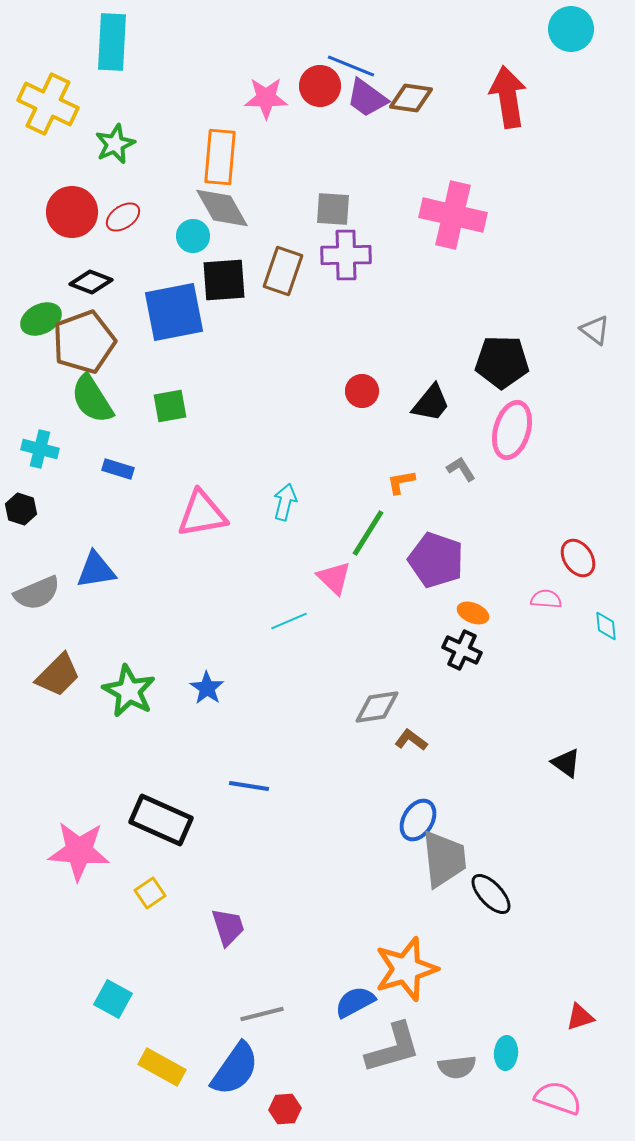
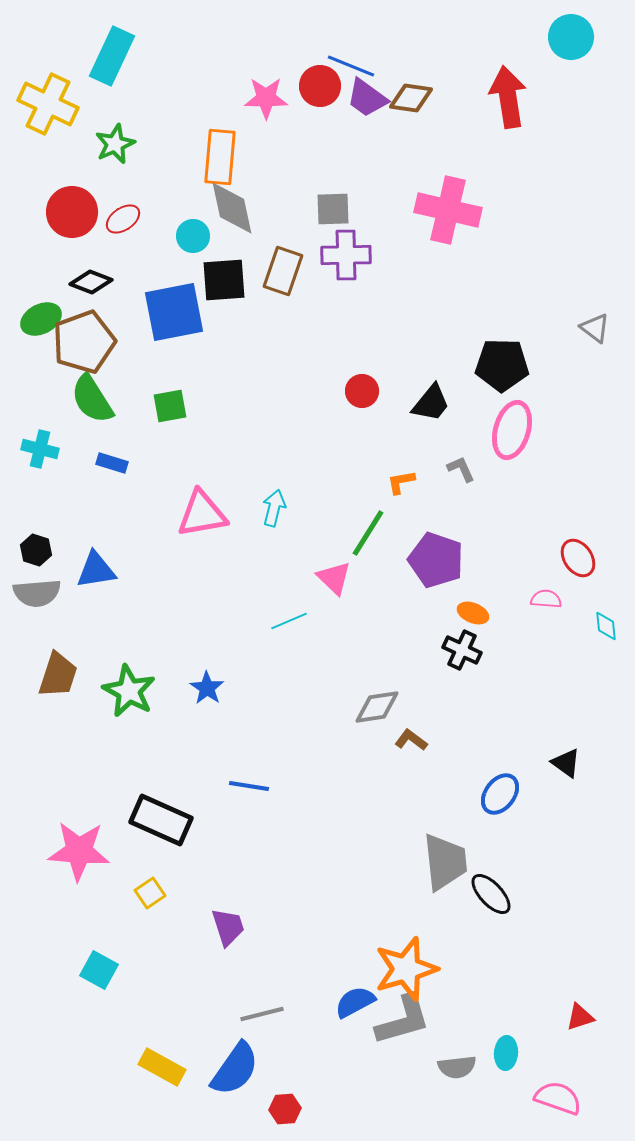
cyan circle at (571, 29): moved 8 px down
cyan rectangle at (112, 42): moved 14 px down; rotated 22 degrees clockwise
gray diamond at (222, 208): moved 10 px right; rotated 18 degrees clockwise
gray square at (333, 209): rotated 6 degrees counterclockwise
pink cross at (453, 215): moved 5 px left, 5 px up
red ellipse at (123, 217): moved 2 px down
gray triangle at (595, 330): moved 2 px up
black pentagon at (502, 362): moved 3 px down
blue rectangle at (118, 469): moved 6 px left, 6 px up
gray L-shape at (461, 469): rotated 8 degrees clockwise
cyan arrow at (285, 502): moved 11 px left, 6 px down
black hexagon at (21, 509): moved 15 px right, 41 px down
gray semicircle at (37, 593): rotated 18 degrees clockwise
brown trapezoid at (58, 675): rotated 27 degrees counterclockwise
blue ellipse at (418, 820): moved 82 px right, 26 px up; rotated 6 degrees clockwise
gray trapezoid at (444, 859): moved 1 px right, 3 px down
cyan square at (113, 999): moved 14 px left, 29 px up
gray L-shape at (393, 1048): moved 10 px right, 28 px up
